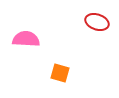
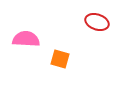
orange square: moved 14 px up
